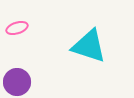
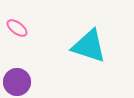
pink ellipse: rotated 55 degrees clockwise
